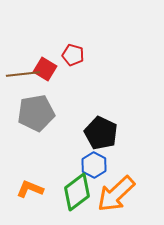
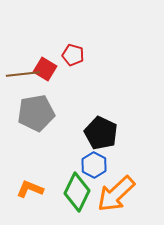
green diamond: rotated 27 degrees counterclockwise
